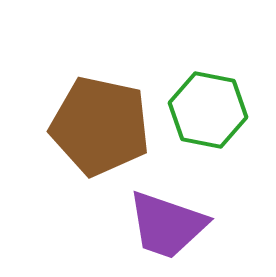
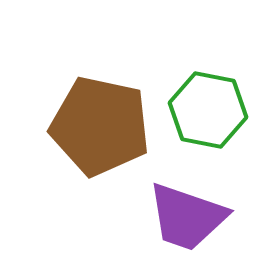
purple trapezoid: moved 20 px right, 8 px up
